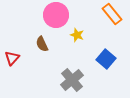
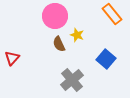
pink circle: moved 1 px left, 1 px down
brown semicircle: moved 17 px right
